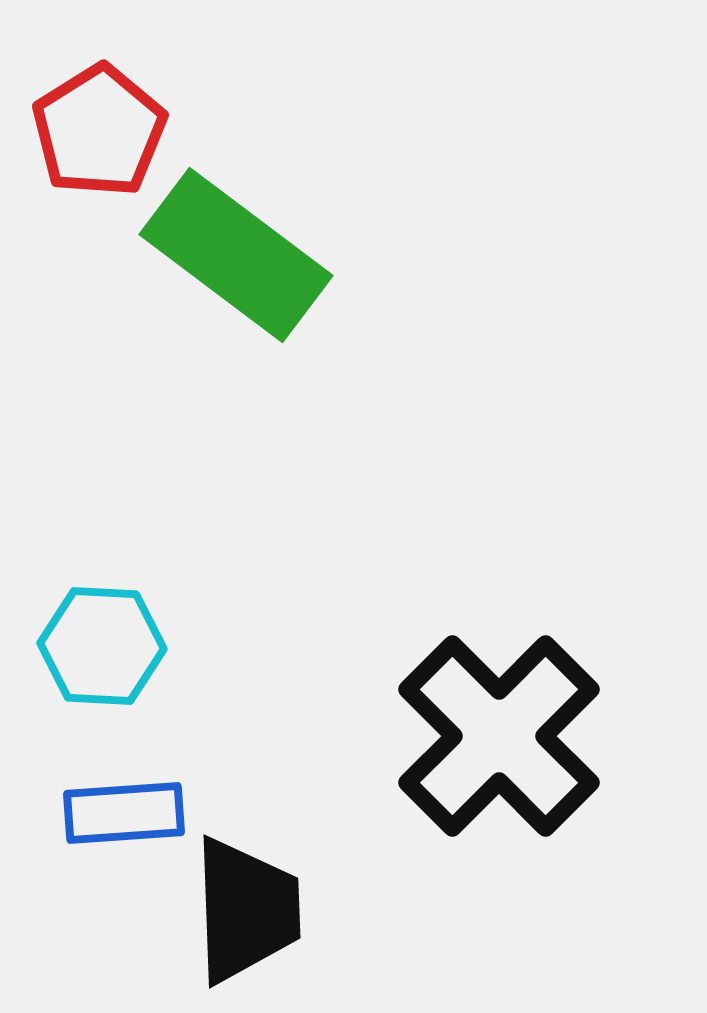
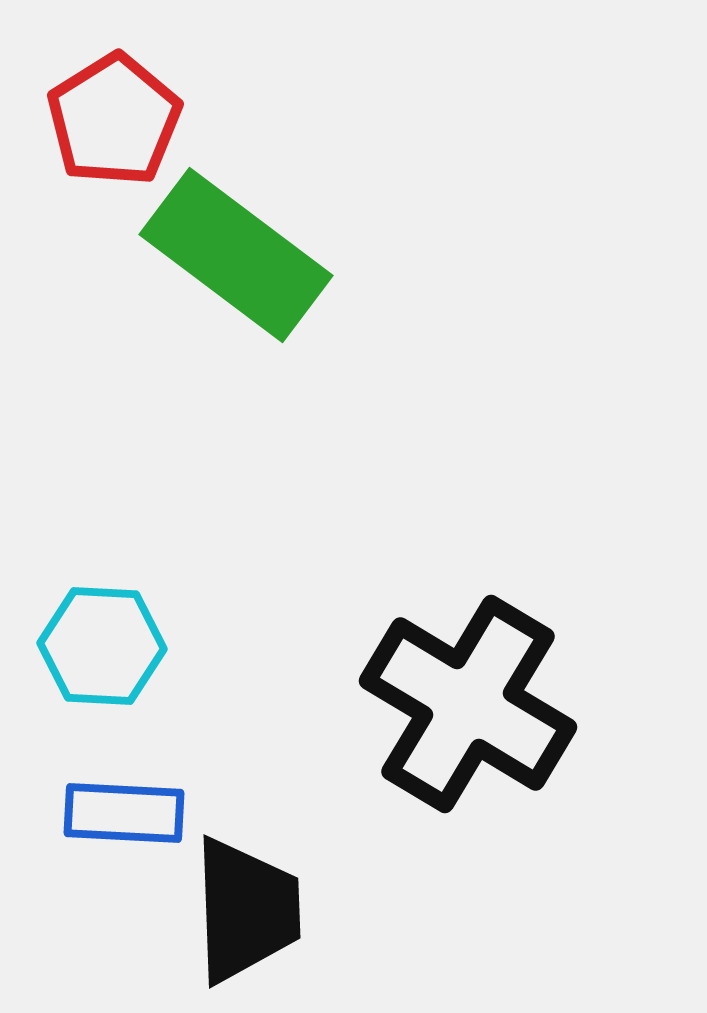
red pentagon: moved 15 px right, 11 px up
black cross: moved 31 px left, 32 px up; rotated 14 degrees counterclockwise
blue rectangle: rotated 7 degrees clockwise
